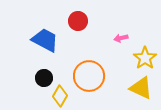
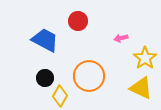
black circle: moved 1 px right
